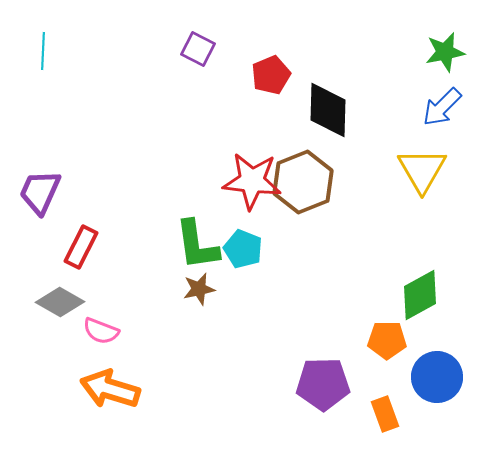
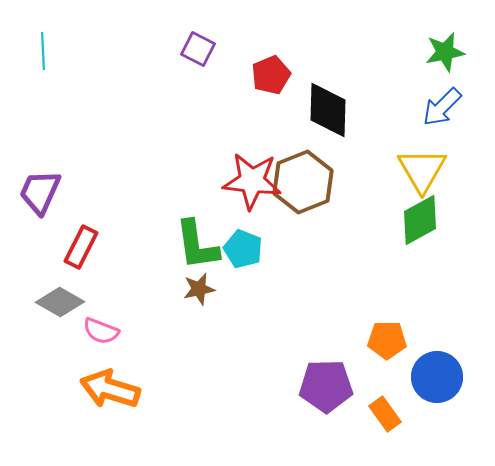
cyan line: rotated 6 degrees counterclockwise
green diamond: moved 75 px up
purple pentagon: moved 3 px right, 2 px down
orange rectangle: rotated 16 degrees counterclockwise
